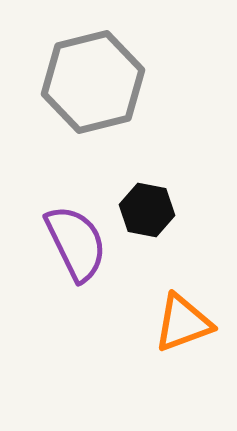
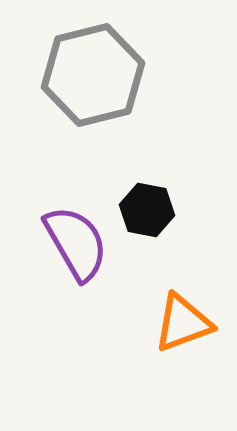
gray hexagon: moved 7 px up
purple semicircle: rotated 4 degrees counterclockwise
